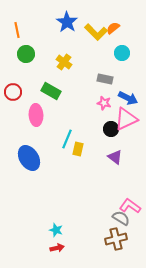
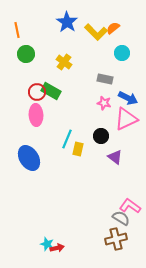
red circle: moved 24 px right
black circle: moved 10 px left, 7 px down
cyan star: moved 9 px left, 14 px down
